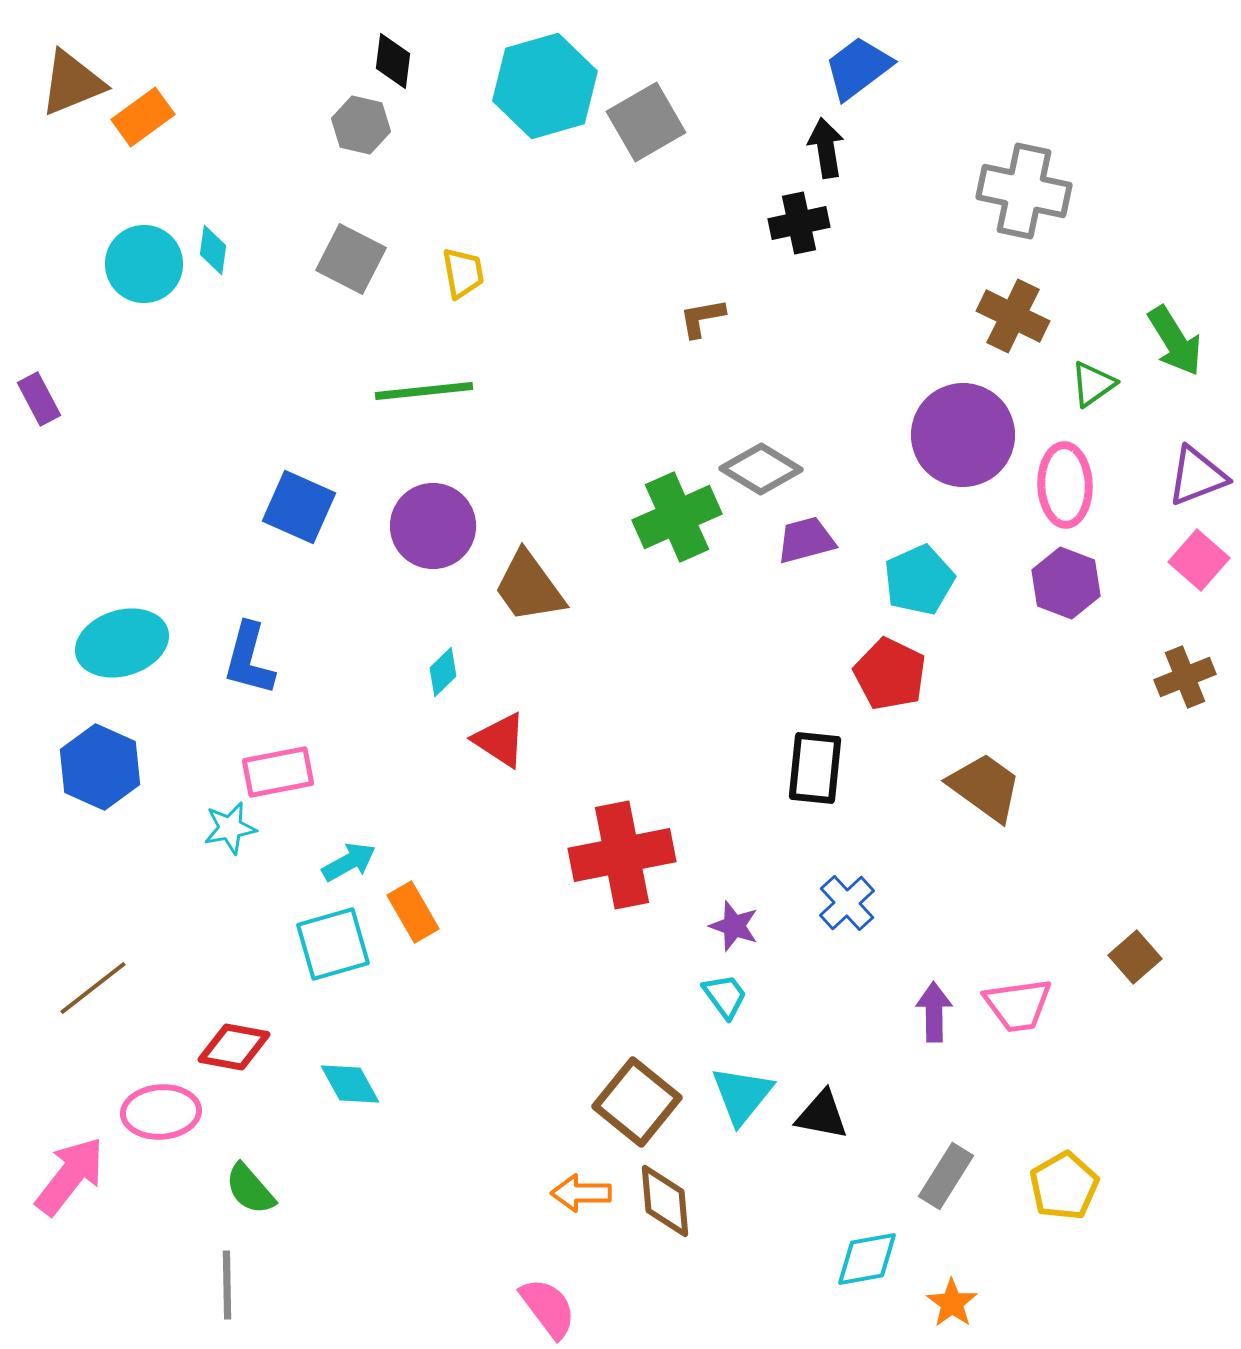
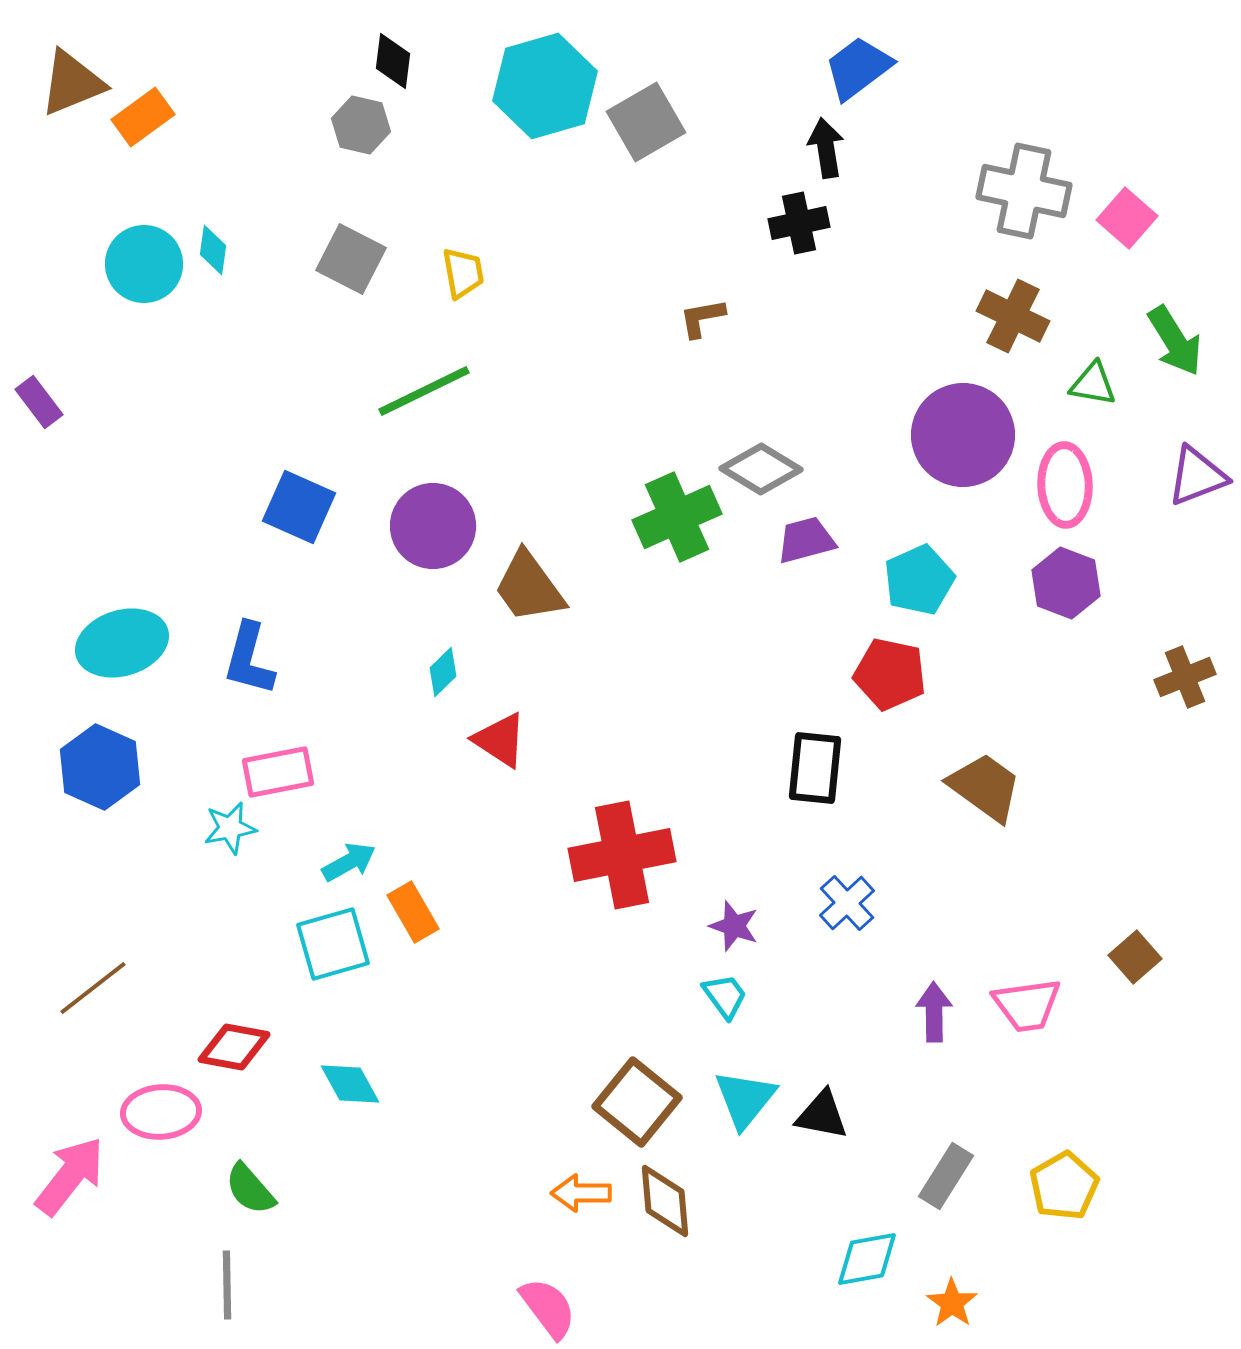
green triangle at (1093, 384): rotated 45 degrees clockwise
green line at (424, 391): rotated 20 degrees counterclockwise
purple rectangle at (39, 399): moved 3 px down; rotated 9 degrees counterclockwise
pink square at (1199, 560): moved 72 px left, 342 px up
red pentagon at (890, 674): rotated 14 degrees counterclockwise
pink trapezoid at (1018, 1005): moved 9 px right
cyan triangle at (742, 1095): moved 3 px right, 4 px down
